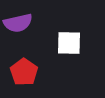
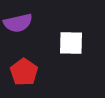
white square: moved 2 px right
